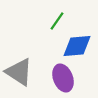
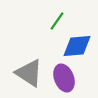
gray triangle: moved 10 px right, 1 px down
purple ellipse: moved 1 px right
